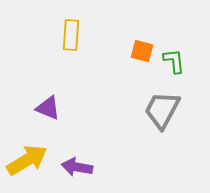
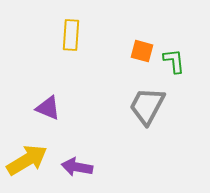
gray trapezoid: moved 15 px left, 4 px up
